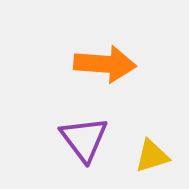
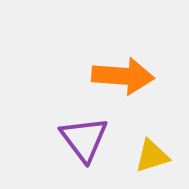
orange arrow: moved 18 px right, 12 px down
